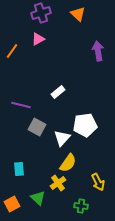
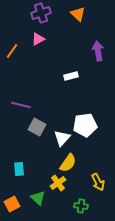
white rectangle: moved 13 px right, 16 px up; rotated 24 degrees clockwise
